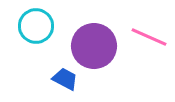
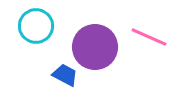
purple circle: moved 1 px right, 1 px down
blue trapezoid: moved 4 px up
